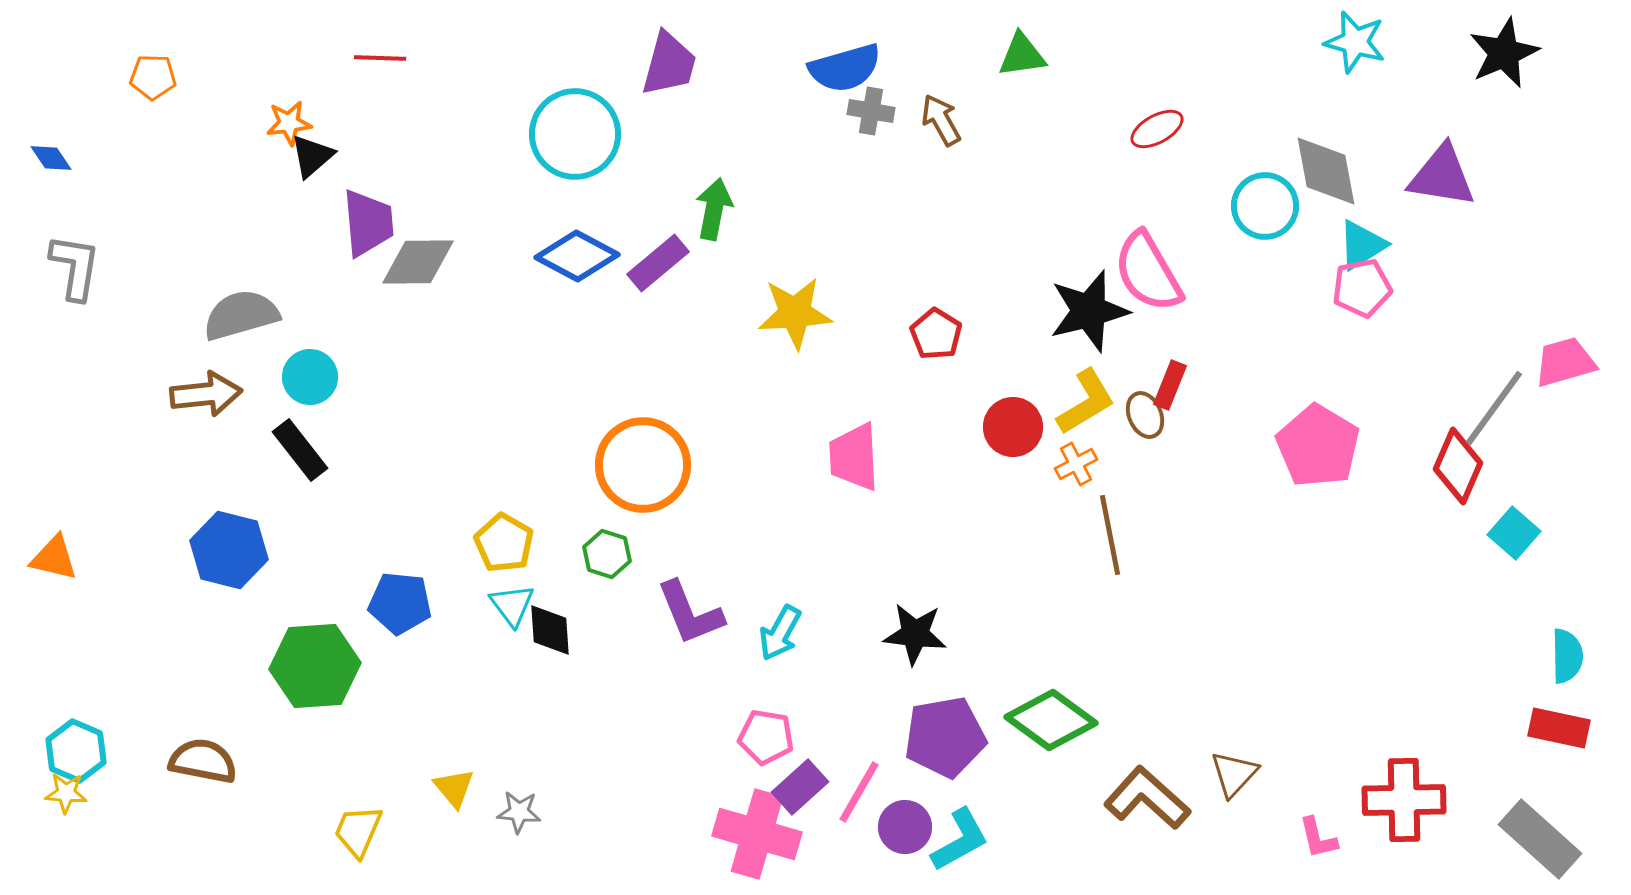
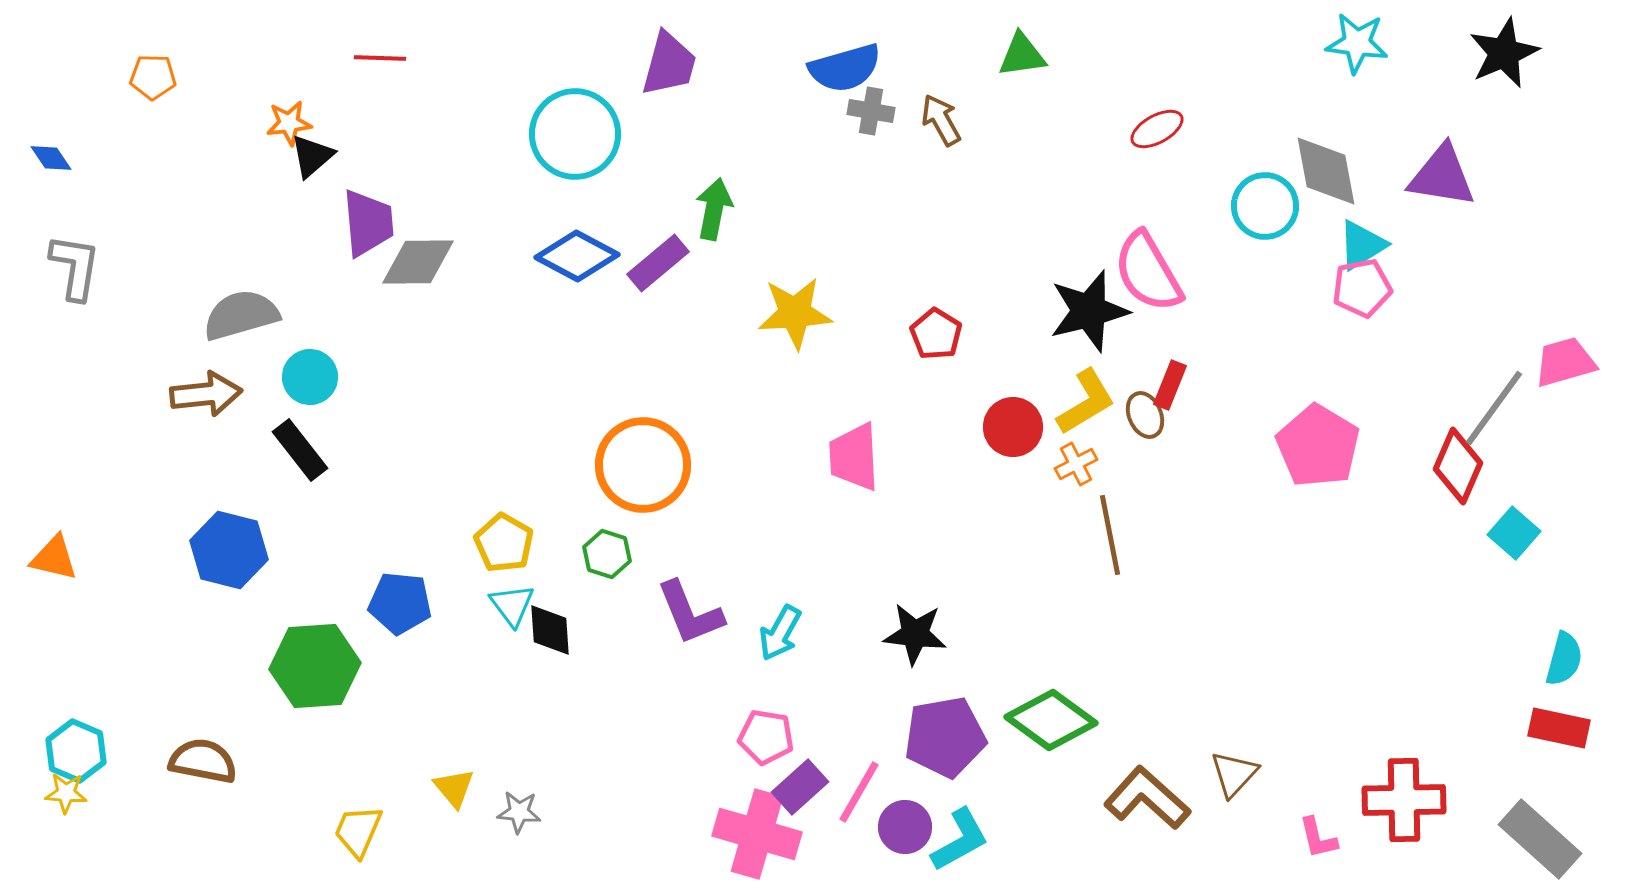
cyan star at (1355, 42): moved 2 px right, 1 px down; rotated 8 degrees counterclockwise
cyan semicircle at (1567, 656): moved 3 px left, 3 px down; rotated 16 degrees clockwise
